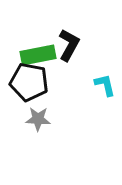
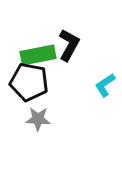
cyan L-shape: rotated 110 degrees counterclockwise
